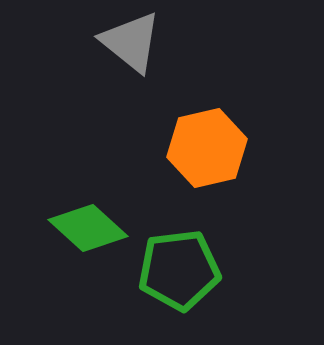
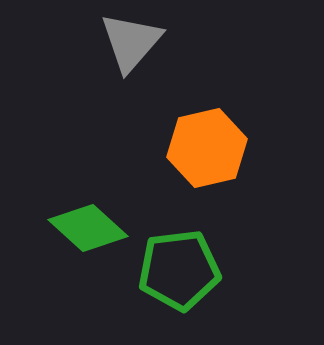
gray triangle: rotated 32 degrees clockwise
